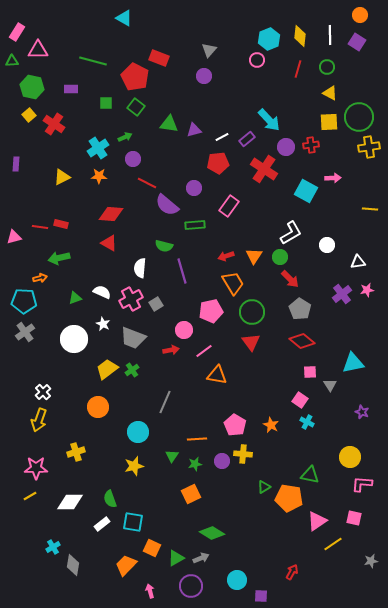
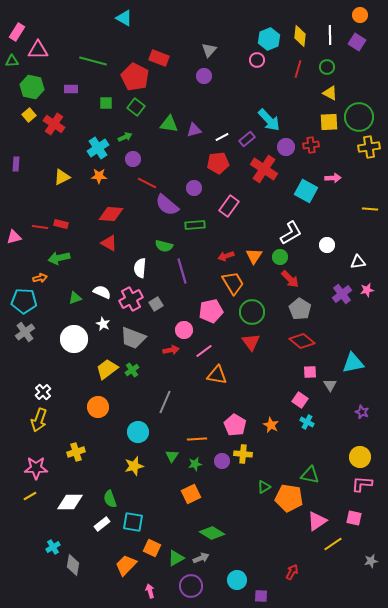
yellow circle at (350, 457): moved 10 px right
